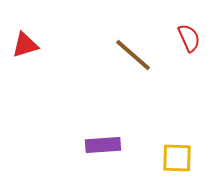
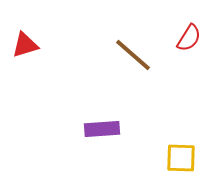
red semicircle: rotated 56 degrees clockwise
purple rectangle: moved 1 px left, 16 px up
yellow square: moved 4 px right
